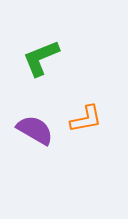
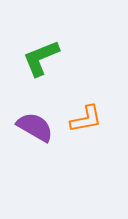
purple semicircle: moved 3 px up
